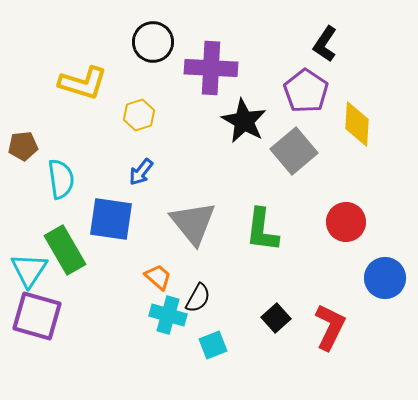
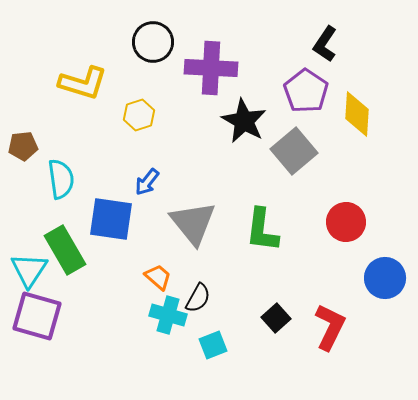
yellow diamond: moved 10 px up
blue arrow: moved 6 px right, 10 px down
